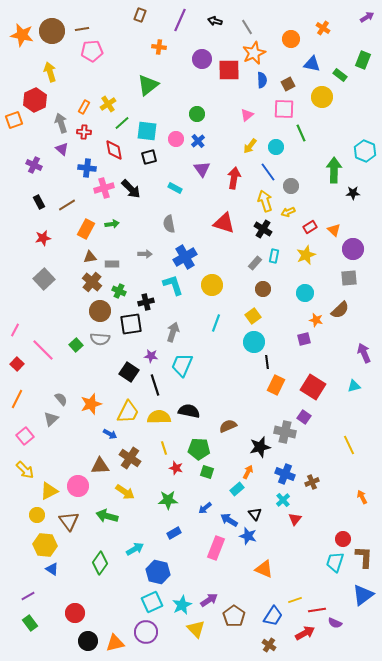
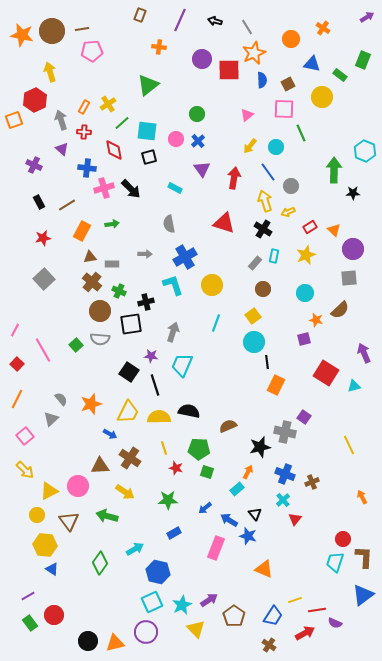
gray arrow at (61, 123): moved 3 px up
orange rectangle at (86, 229): moved 4 px left, 2 px down
pink line at (43, 350): rotated 15 degrees clockwise
red square at (313, 387): moved 13 px right, 14 px up
red circle at (75, 613): moved 21 px left, 2 px down
